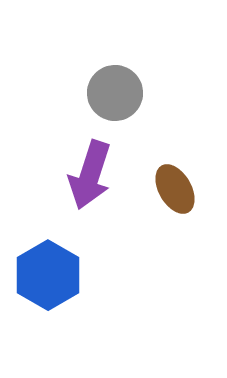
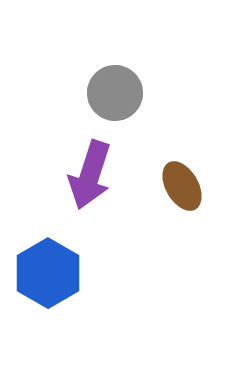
brown ellipse: moved 7 px right, 3 px up
blue hexagon: moved 2 px up
